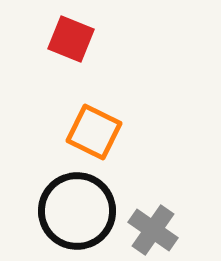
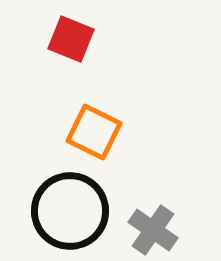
black circle: moved 7 px left
